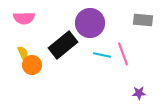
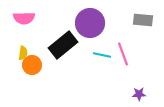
yellow semicircle: rotated 32 degrees clockwise
purple star: moved 1 px down
